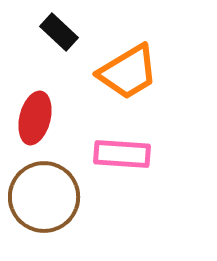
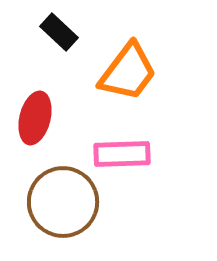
orange trapezoid: rotated 22 degrees counterclockwise
pink rectangle: rotated 6 degrees counterclockwise
brown circle: moved 19 px right, 5 px down
